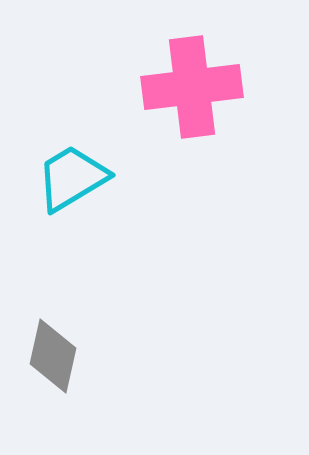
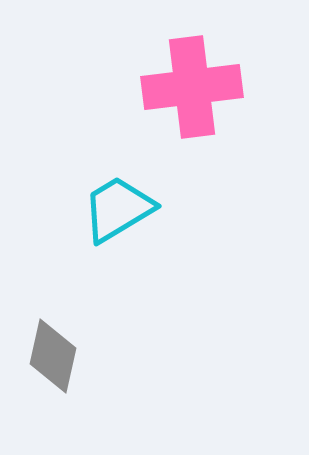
cyan trapezoid: moved 46 px right, 31 px down
